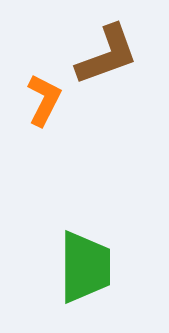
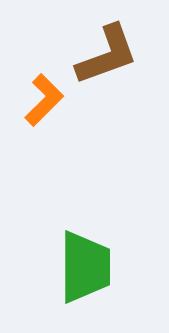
orange L-shape: rotated 18 degrees clockwise
